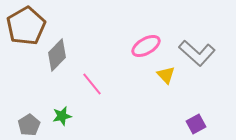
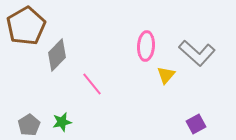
pink ellipse: rotated 56 degrees counterclockwise
yellow triangle: rotated 24 degrees clockwise
green star: moved 6 px down
